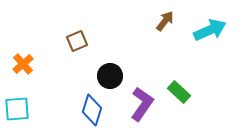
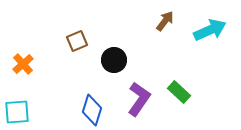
black circle: moved 4 px right, 16 px up
purple L-shape: moved 3 px left, 5 px up
cyan square: moved 3 px down
